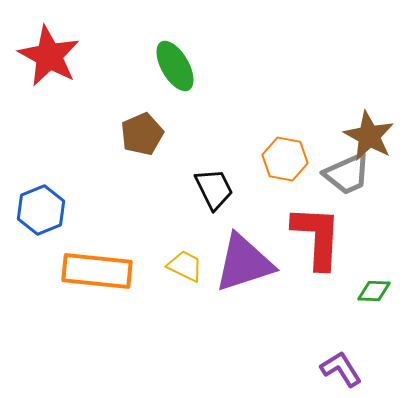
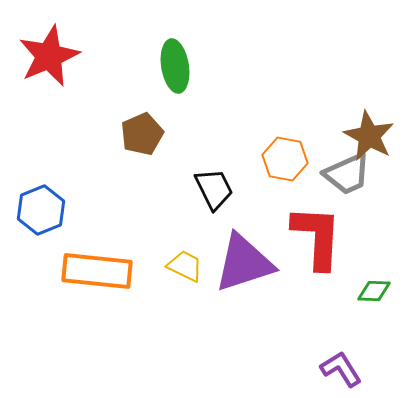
red star: rotated 20 degrees clockwise
green ellipse: rotated 21 degrees clockwise
